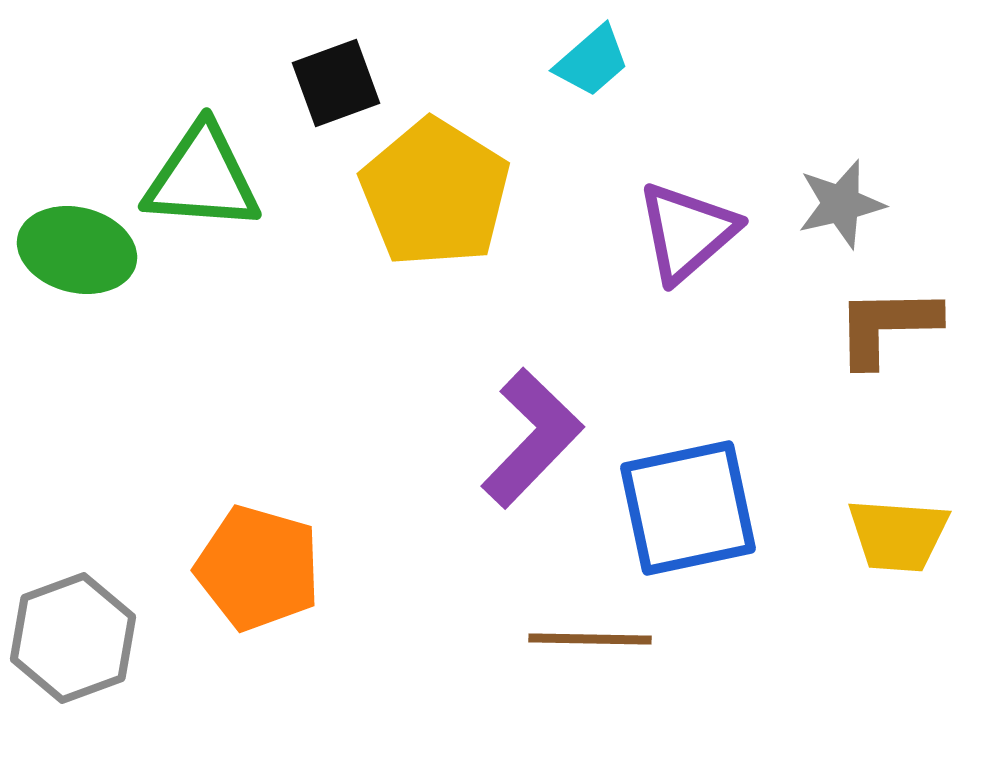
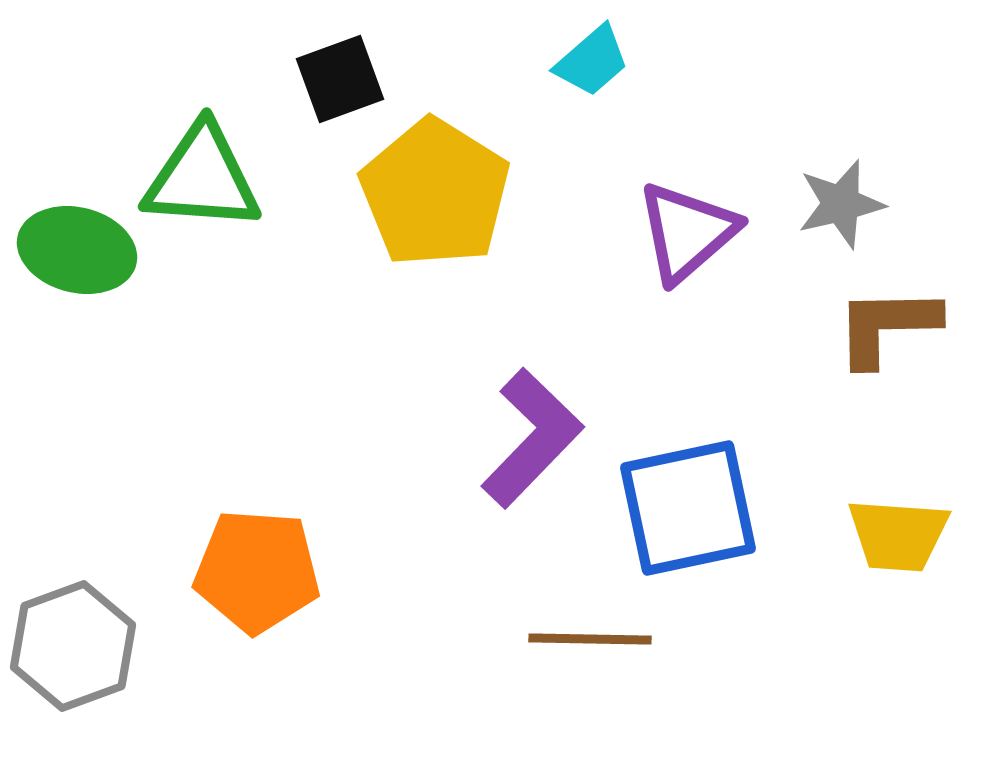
black square: moved 4 px right, 4 px up
orange pentagon: moved 1 px left, 3 px down; rotated 12 degrees counterclockwise
gray hexagon: moved 8 px down
